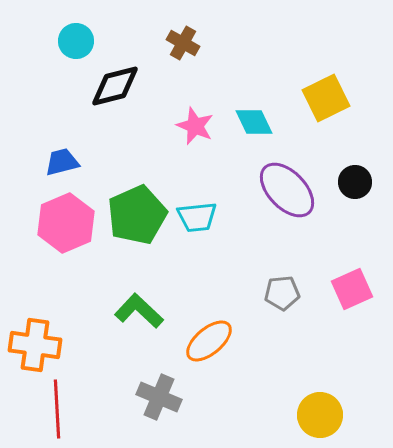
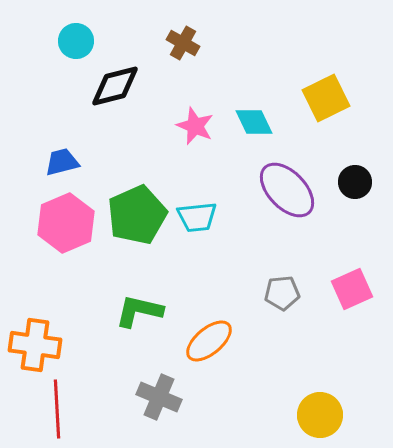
green L-shape: rotated 30 degrees counterclockwise
